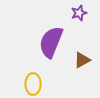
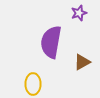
purple semicircle: rotated 12 degrees counterclockwise
brown triangle: moved 2 px down
